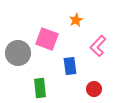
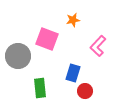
orange star: moved 3 px left; rotated 16 degrees clockwise
gray circle: moved 3 px down
blue rectangle: moved 3 px right, 7 px down; rotated 24 degrees clockwise
red circle: moved 9 px left, 2 px down
